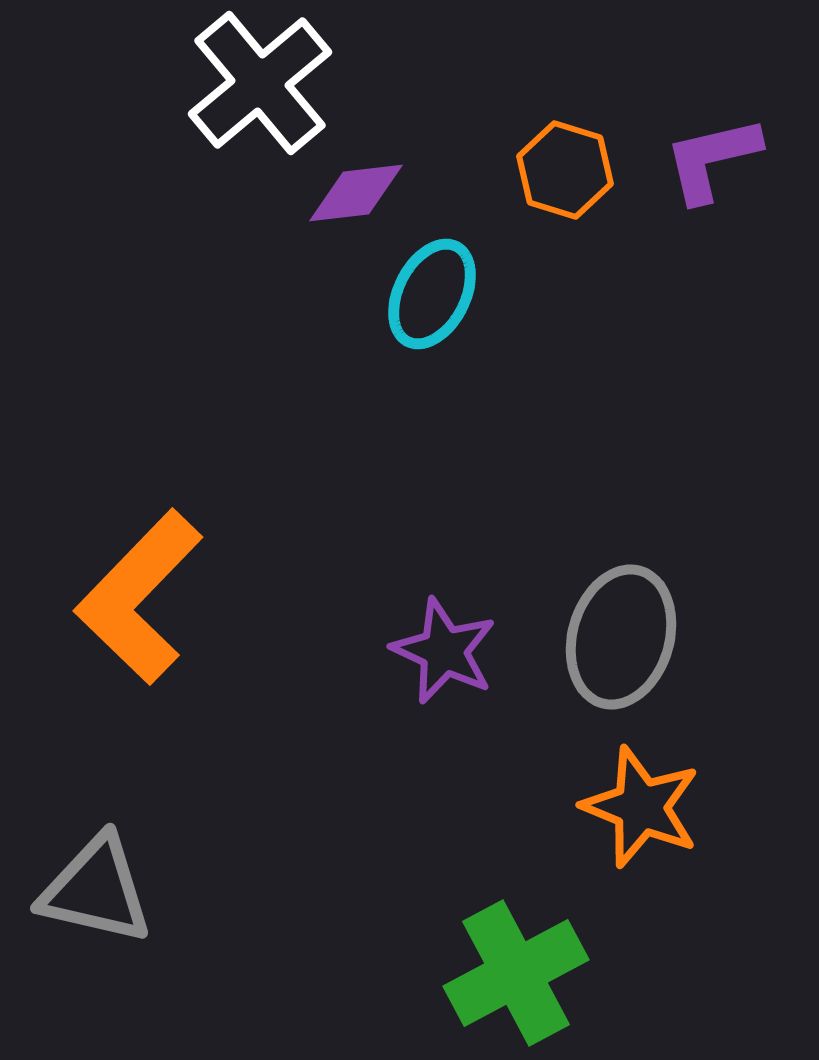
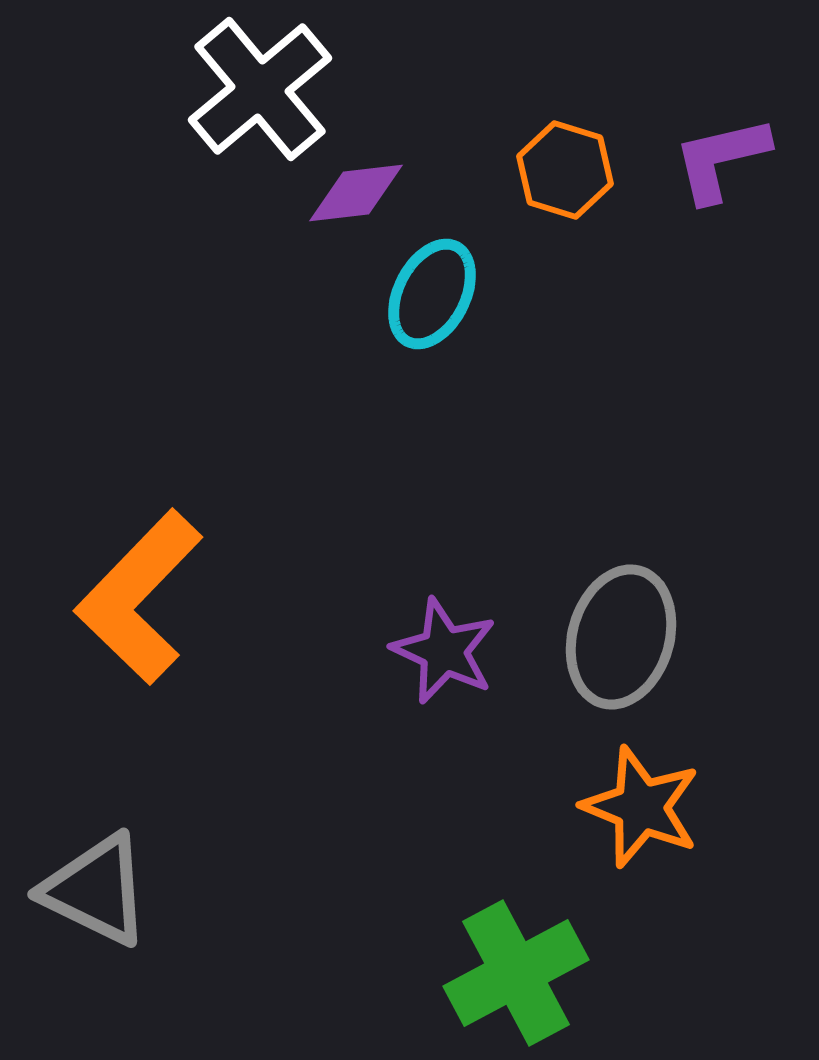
white cross: moved 6 px down
purple L-shape: moved 9 px right
gray triangle: rotated 13 degrees clockwise
